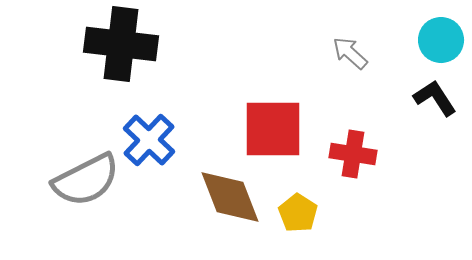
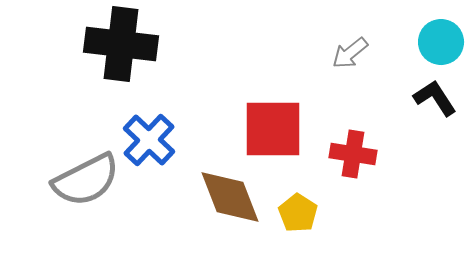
cyan circle: moved 2 px down
gray arrow: rotated 81 degrees counterclockwise
